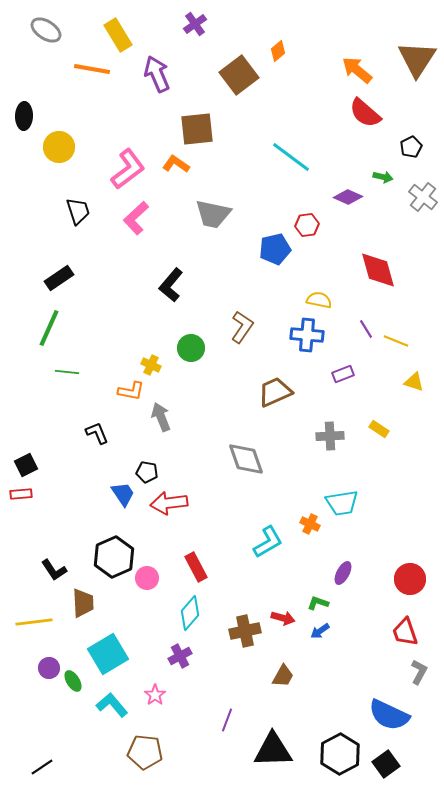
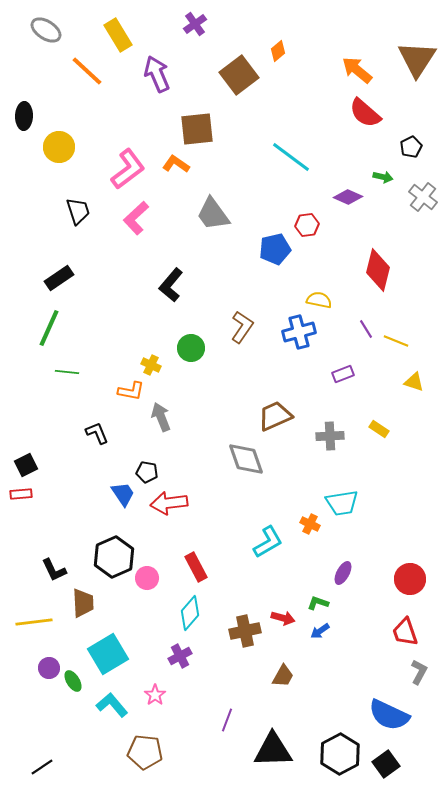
orange line at (92, 69): moved 5 px left, 2 px down; rotated 33 degrees clockwise
gray trapezoid at (213, 214): rotated 42 degrees clockwise
red diamond at (378, 270): rotated 30 degrees clockwise
blue cross at (307, 335): moved 8 px left, 3 px up; rotated 20 degrees counterclockwise
brown trapezoid at (275, 392): moved 24 px down
black L-shape at (54, 570): rotated 8 degrees clockwise
